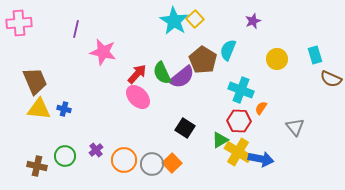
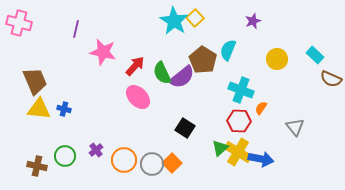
yellow square: moved 1 px up
pink cross: rotated 20 degrees clockwise
cyan rectangle: rotated 30 degrees counterclockwise
red arrow: moved 2 px left, 8 px up
green triangle: moved 8 px down; rotated 12 degrees counterclockwise
